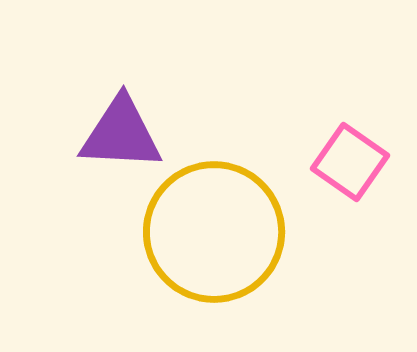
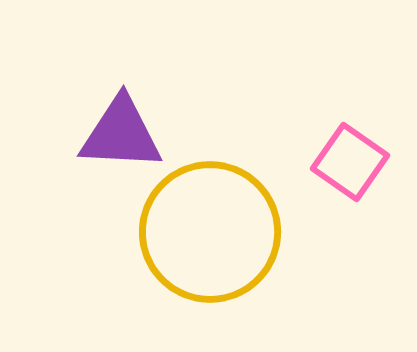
yellow circle: moved 4 px left
